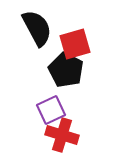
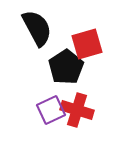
red square: moved 12 px right
black pentagon: moved 3 px up; rotated 12 degrees clockwise
red cross: moved 15 px right, 25 px up
